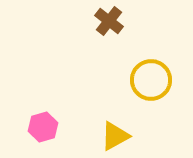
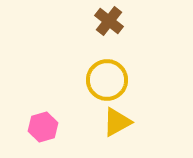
yellow circle: moved 44 px left
yellow triangle: moved 2 px right, 14 px up
